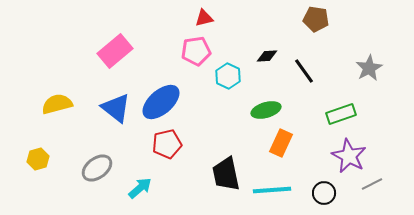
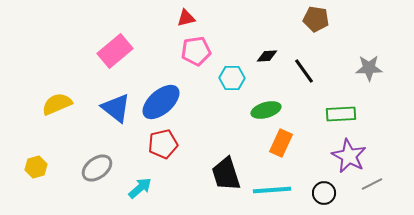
red triangle: moved 18 px left
gray star: rotated 28 degrees clockwise
cyan hexagon: moved 4 px right, 2 px down; rotated 25 degrees counterclockwise
yellow semicircle: rotated 8 degrees counterclockwise
green rectangle: rotated 16 degrees clockwise
red pentagon: moved 4 px left
yellow hexagon: moved 2 px left, 8 px down
black trapezoid: rotated 6 degrees counterclockwise
